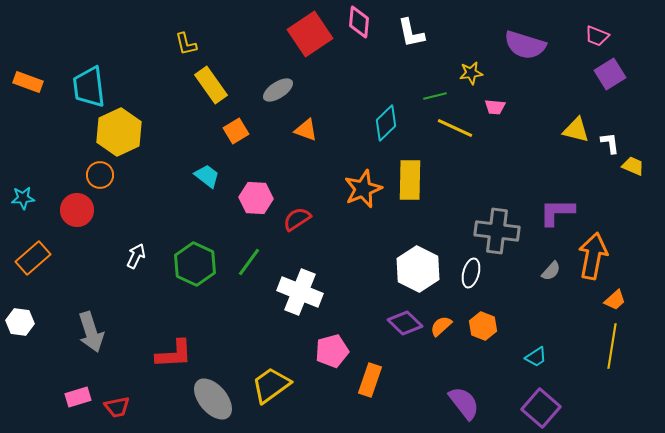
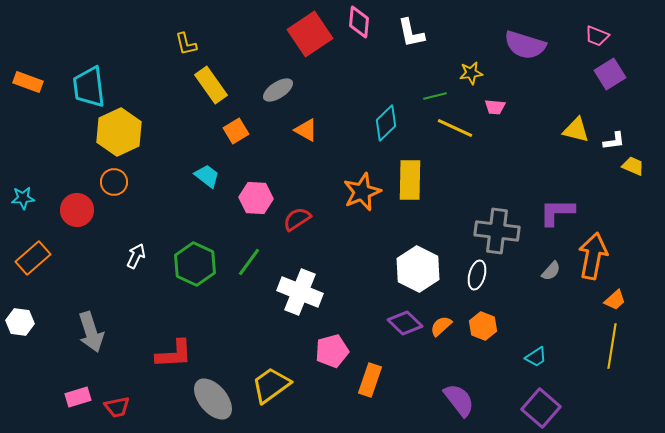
orange triangle at (306, 130): rotated 10 degrees clockwise
white L-shape at (610, 143): moved 4 px right, 2 px up; rotated 90 degrees clockwise
orange circle at (100, 175): moved 14 px right, 7 px down
orange star at (363, 189): moved 1 px left, 3 px down
white ellipse at (471, 273): moved 6 px right, 2 px down
purple semicircle at (464, 403): moved 5 px left, 3 px up
